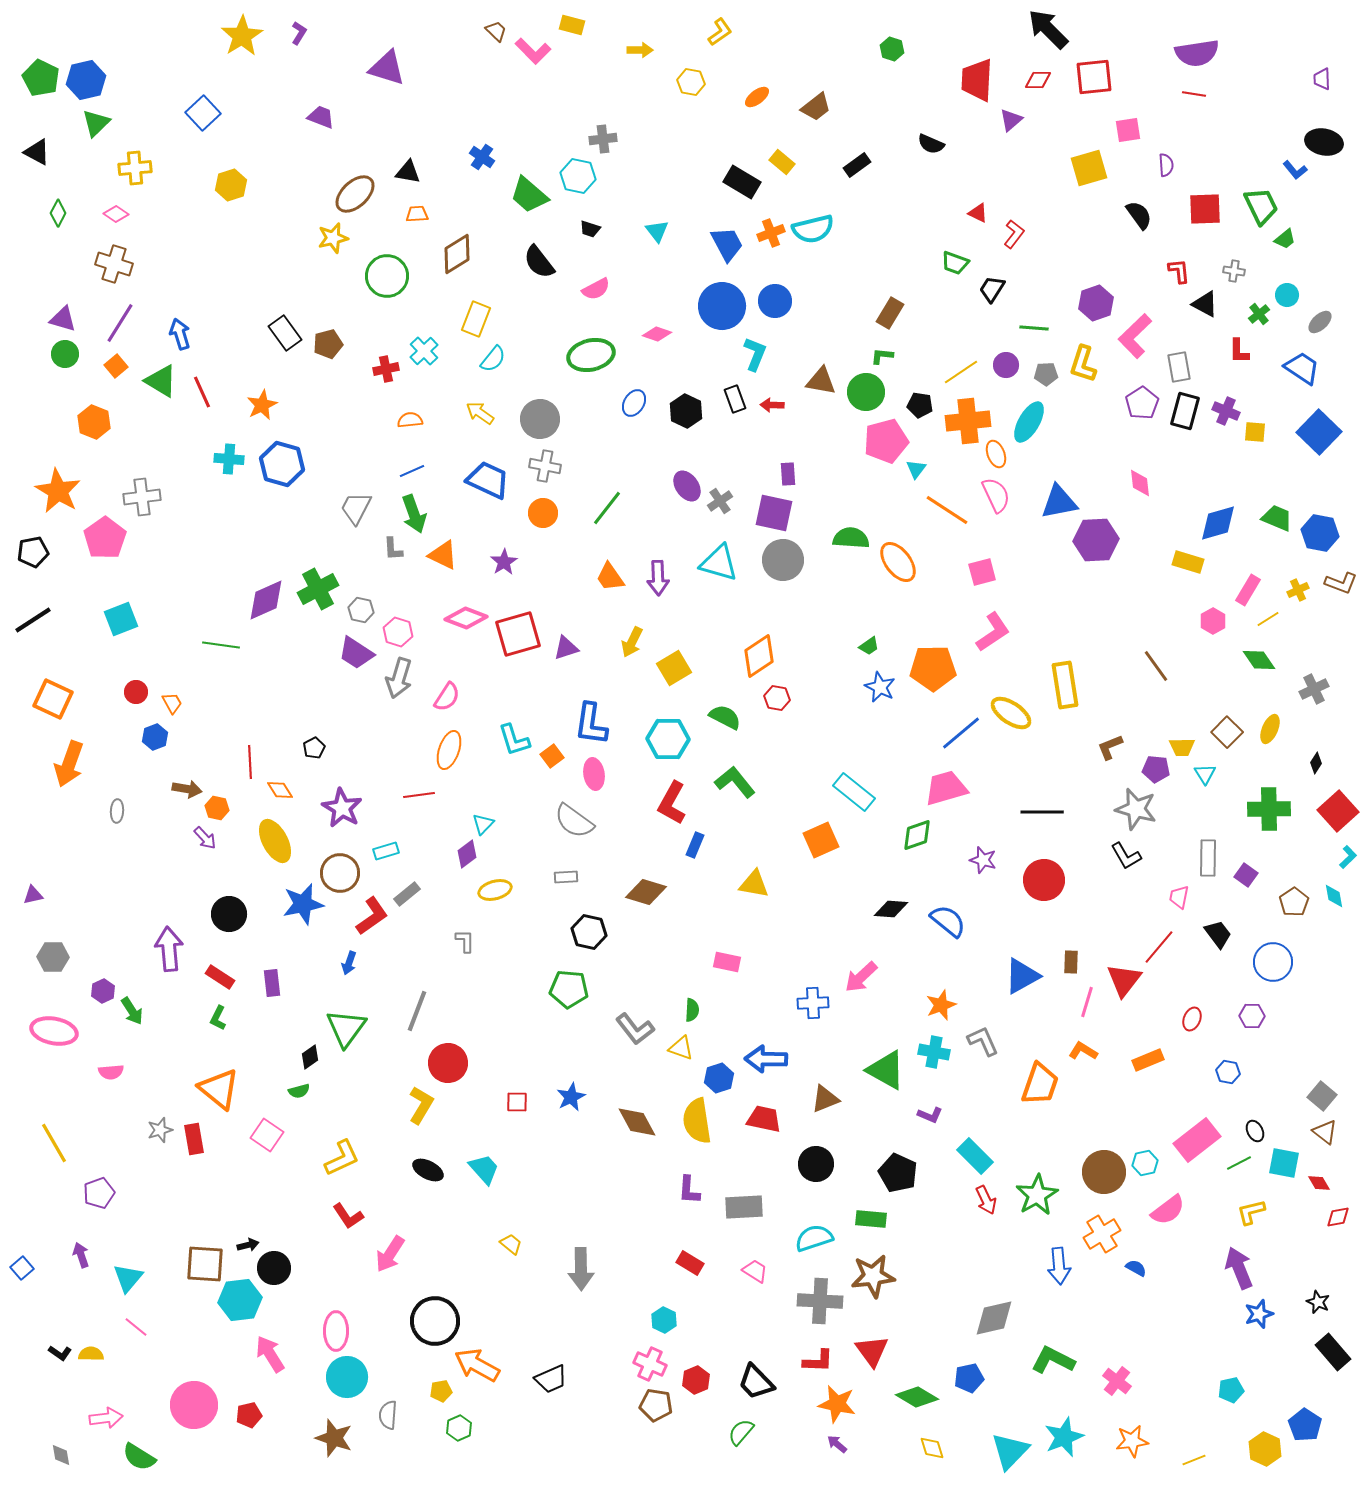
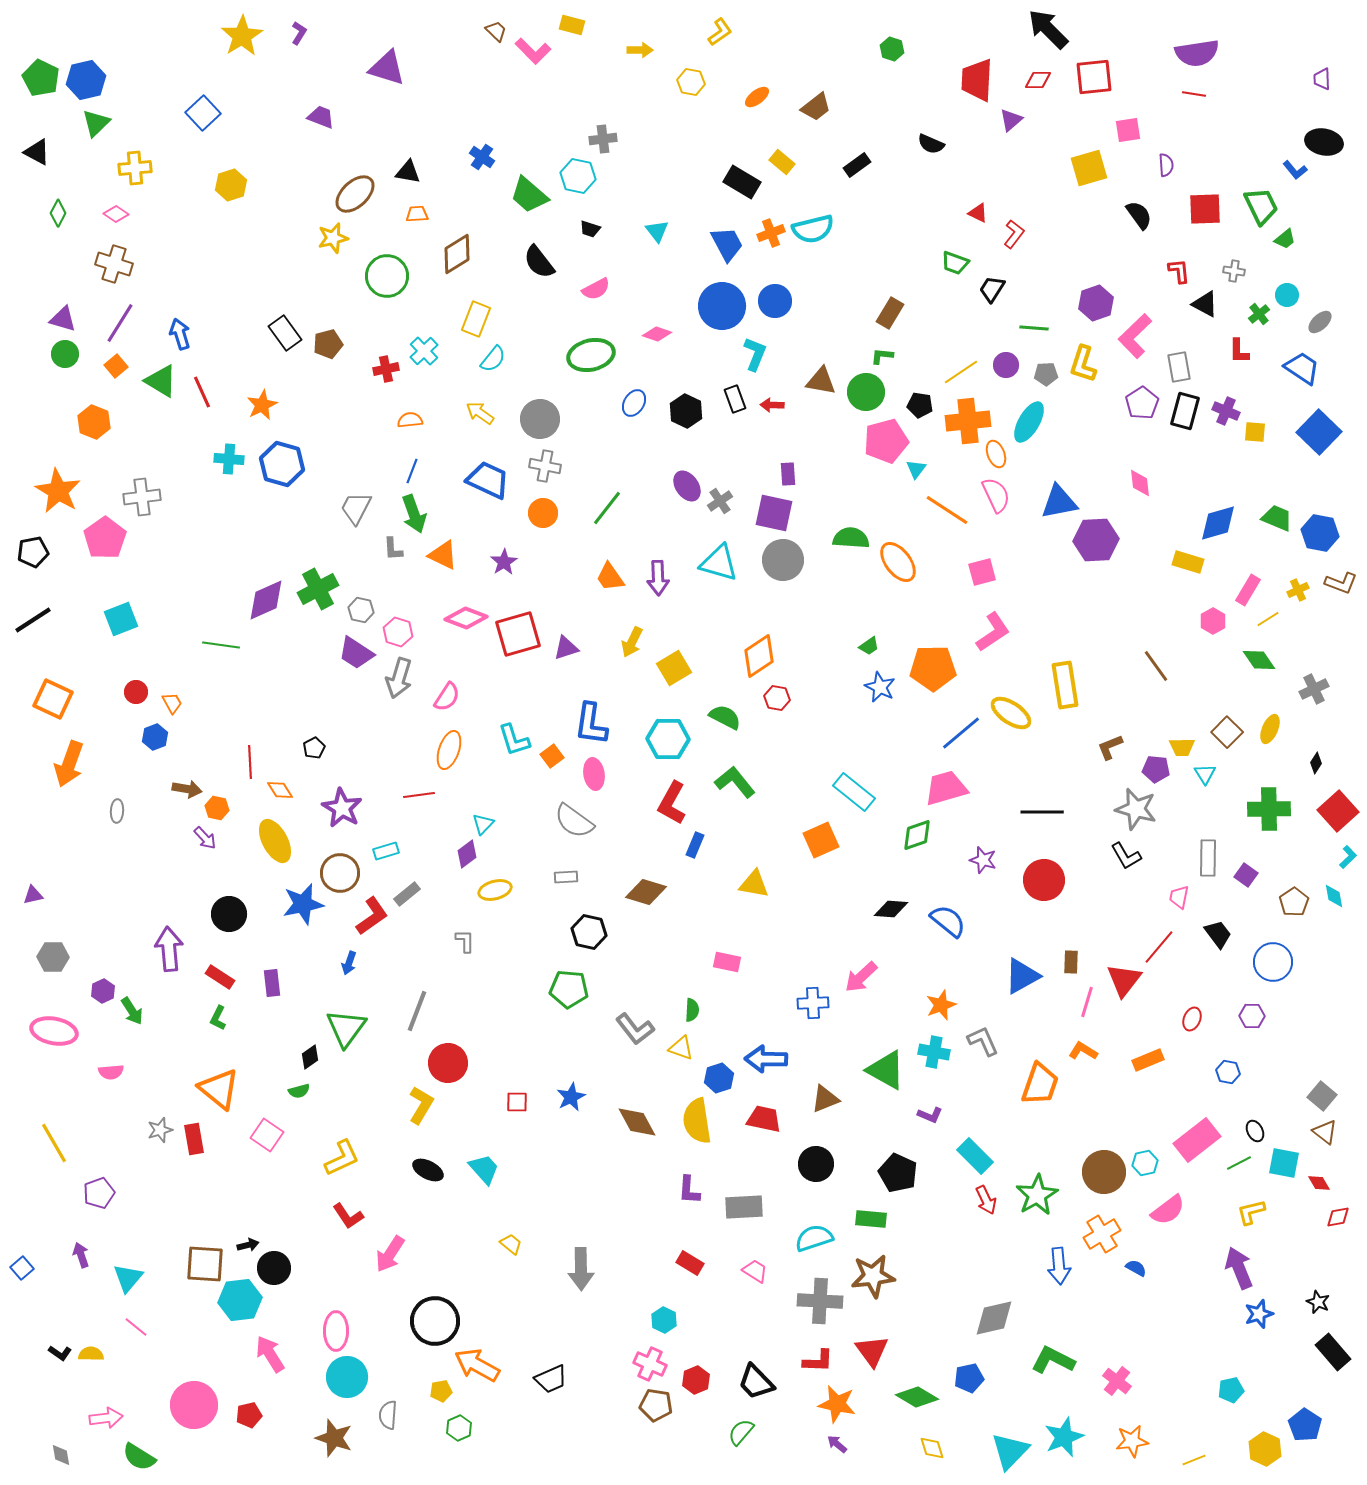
blue line at (412, 471): rotated 45 degrees counterclockwise
